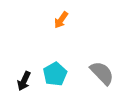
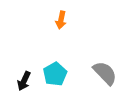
orange arrow: rotated 24 degrees counterclockwise
gray semicircle: moved 3 px right
